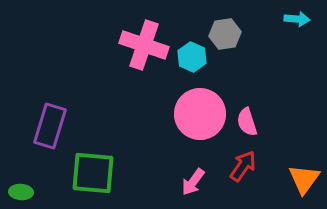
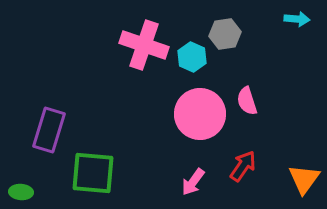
pink semicircle: moved 21 px up
purple rectangle: moved 1 px left, 4 px down
